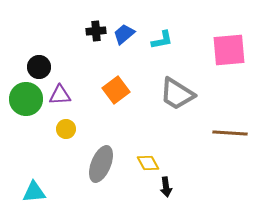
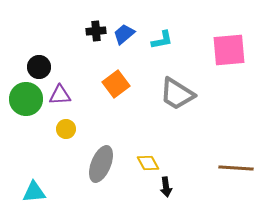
orange square: moved 6 px up
brown line: moved 6 px right, 35 px down
